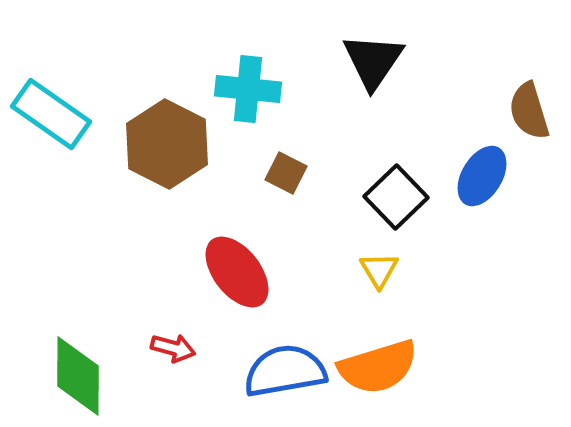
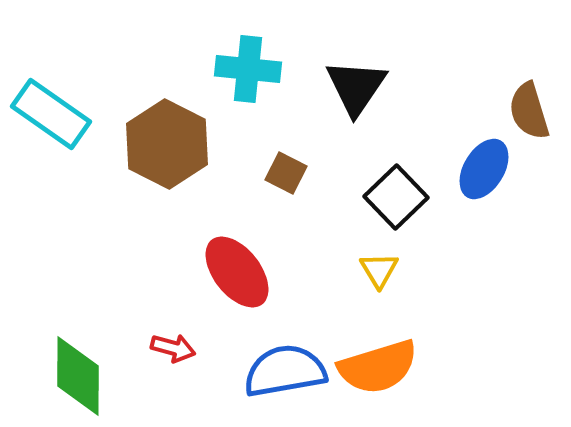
black triangle: moved 17 px left, 26 px down
cyan cross: moved 20 px up
blue ellipse: moved 2 px right, 7 px up
